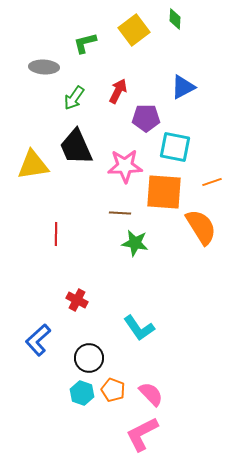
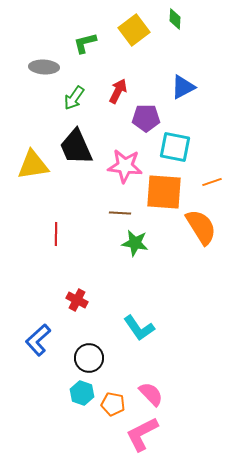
pink star: rotated 8 degrees clockwise
orange pentagon: moved 14 px down; rotated 10 degrees counterclockwise
